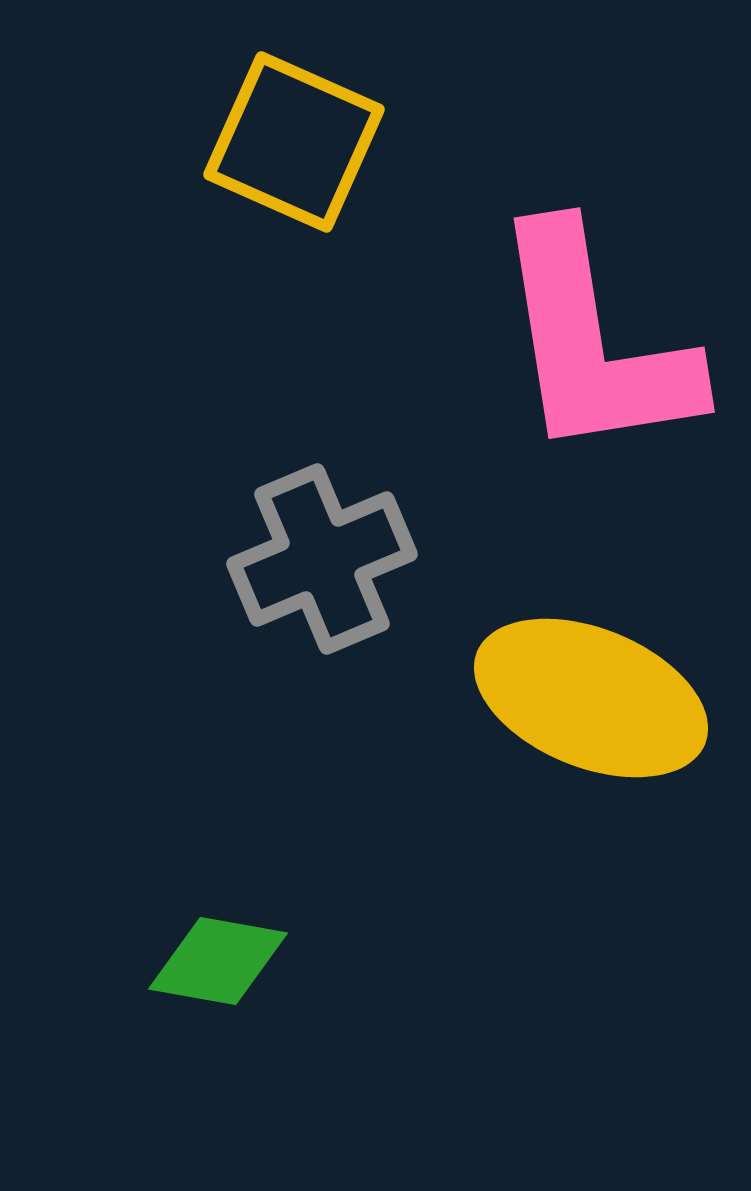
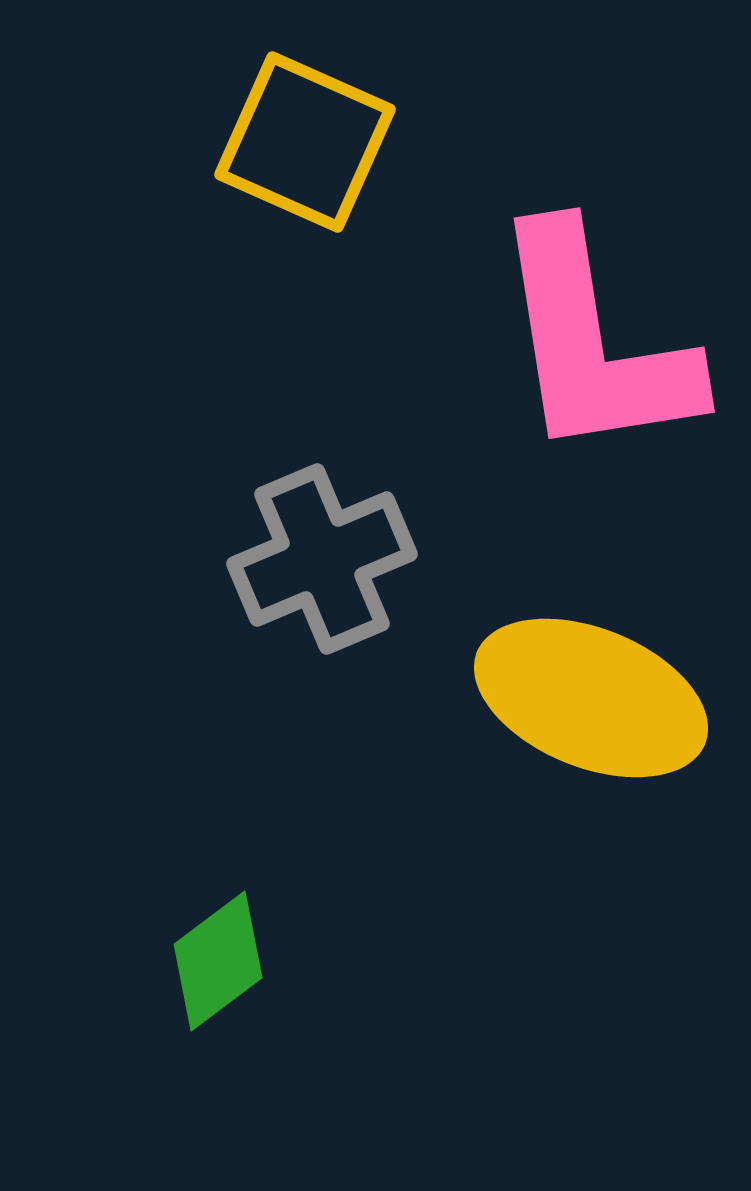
yellow square: moved 11 px right
green diamond: rotated 47 degrees counterclockwise
